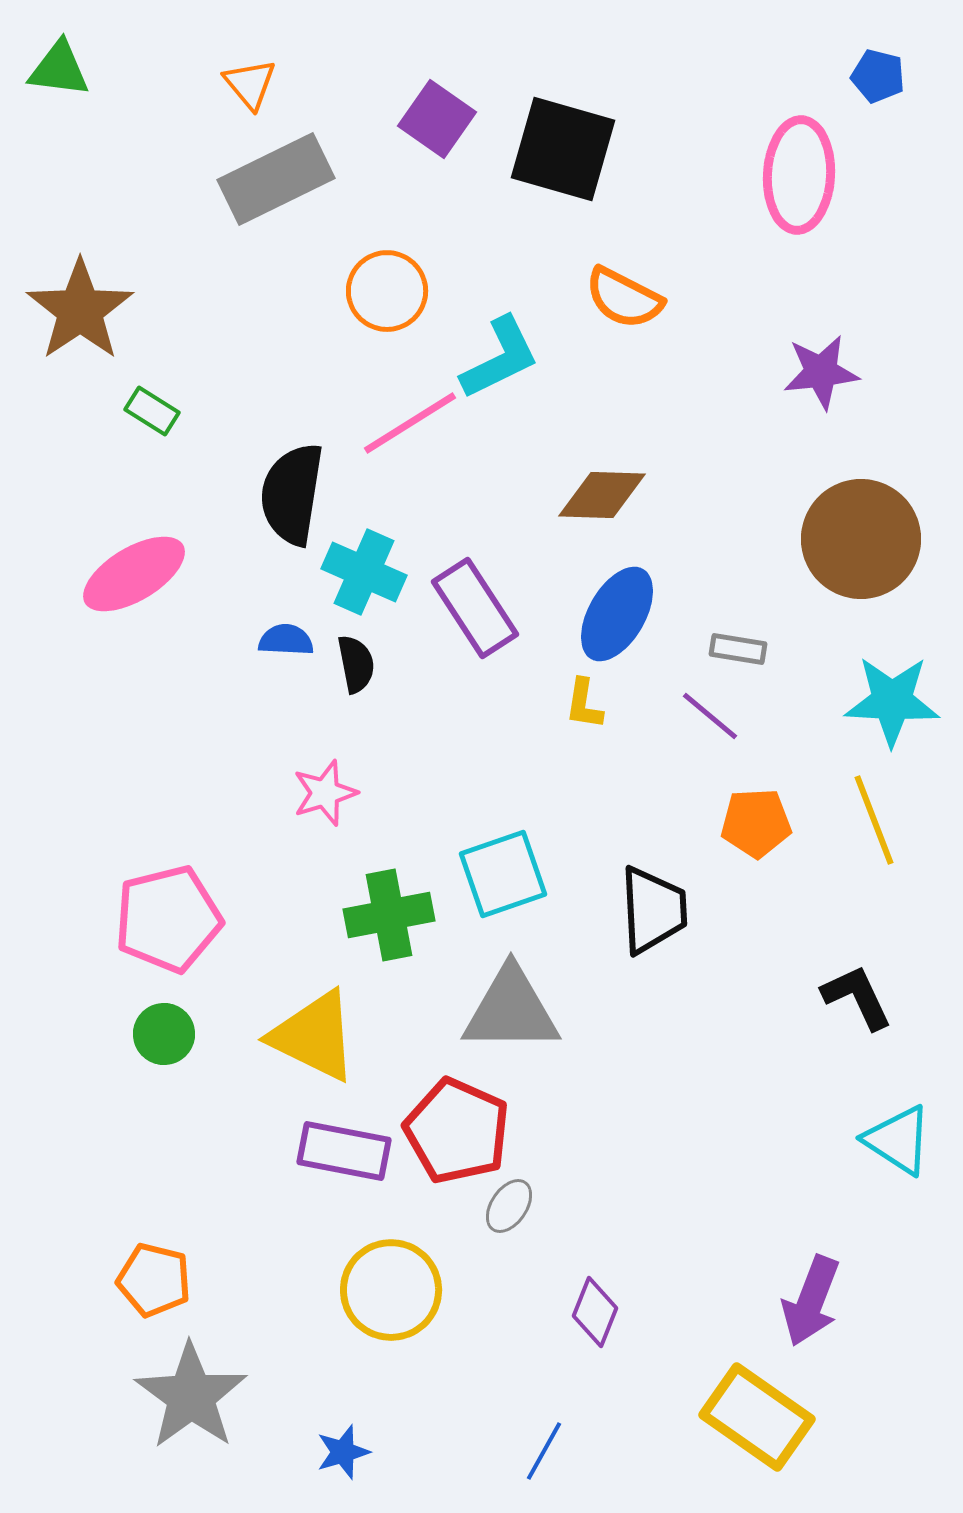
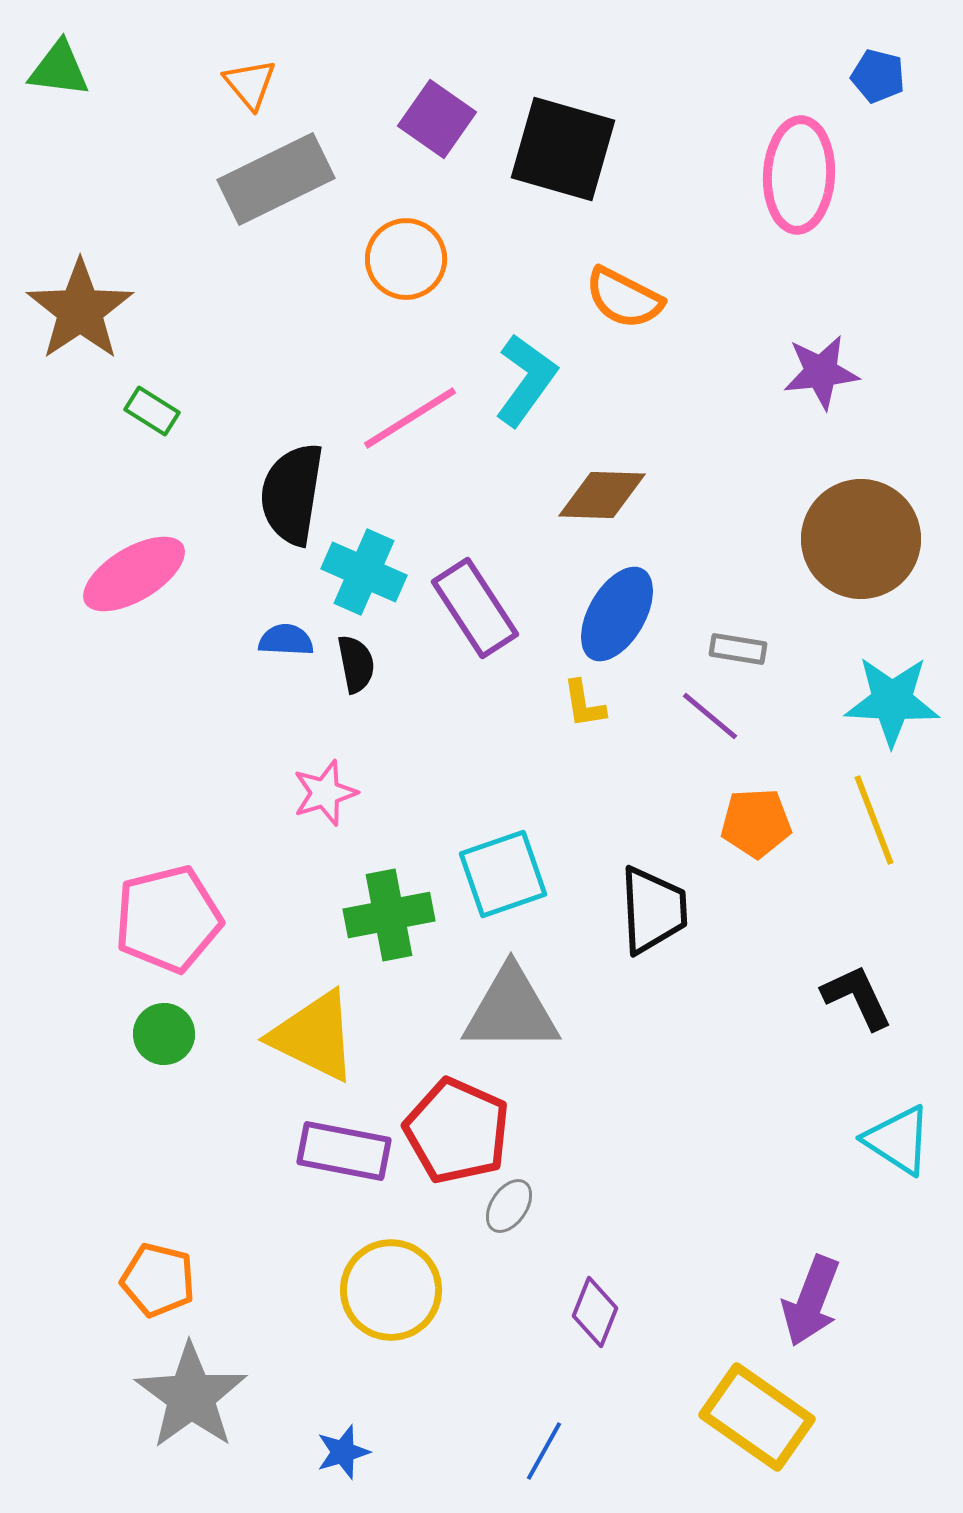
orange circle at (387, 291): moved 19 px right, 32 px up
cyan L-shape at (500, 358): moved 26 px right, 22 px down; rotated 28 degrees counterclockwise
pink line at (410, 423): moved 5 px up
yellow L-shape at (584, 704): rotated 18 degrees counterclockwise
orange pentagon at (154, 1280): moved 4 px right
